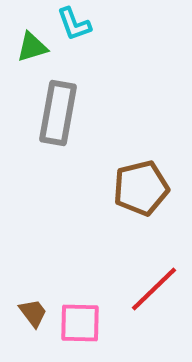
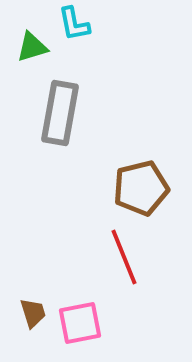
cyan L-shape: rotated 9 degrees clockwise
gray rectangle: moved 2 px right
red line: moved 30 px left, 32 px up; rotated 68 degrees counterclockwise
brown trapezoid: rotated 20 degrees clockwise
pink square: rotated 12 degrees counterclockwise
